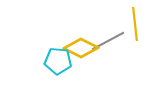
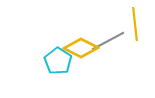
cyan pentagon: rotated 28 degrees clockwise
